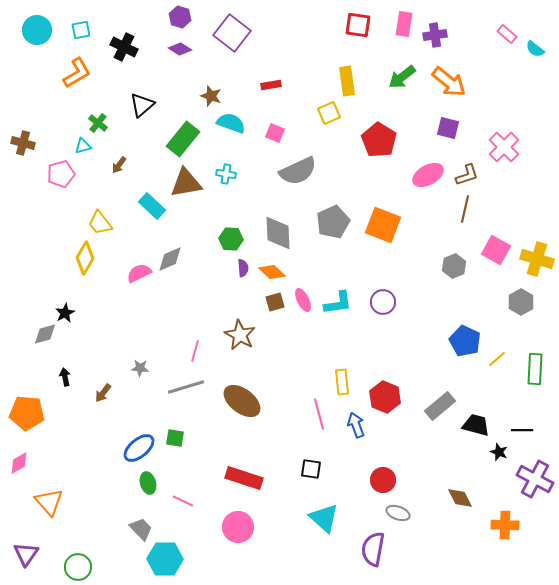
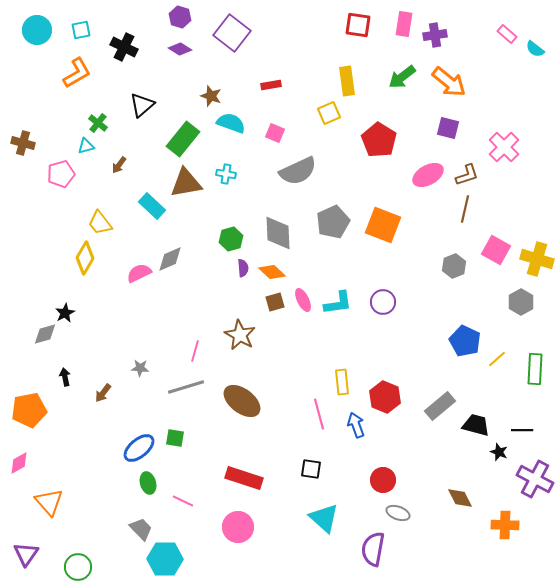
cyan triangle at (83, 146): moved 3 px right
green hexagon at (231, 239): rotated 20 degrees counterclockwise
orange pentagon at (27, 413): moved 2 px right, 3 px up; rotated 16 degrees counterclockwise
